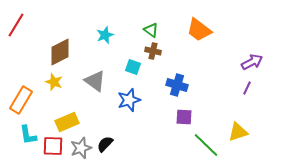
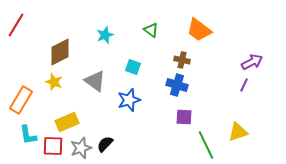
brown cross: moved 29 px right, 9 px down
purple line: moved 3 px left, 3 px up
green line: rotated 20 degrees clockwise
